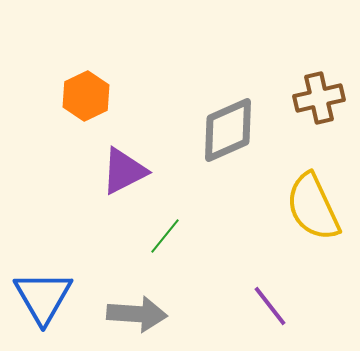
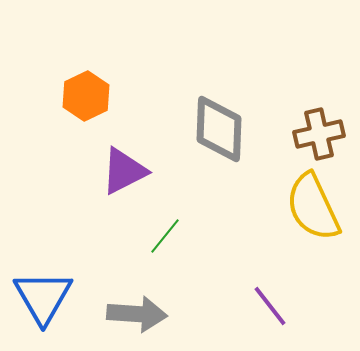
brown cross: moved 36 px down
gray diamond: moved 9 px left, 1 px up; rotated 64 degrees counterclockwise
